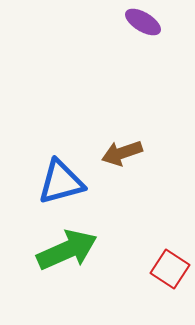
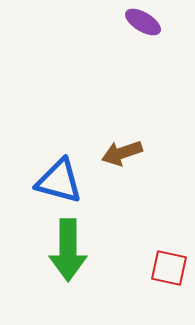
blue triangle: moved 2 px left, 1 px up; rotated 30 degrees clockwise
green arrow: moved 1 px right; rotated 114 degrees clockwise
red square: moved 1 px left, 1 px up; rotated 21 degrees counterclockwise
